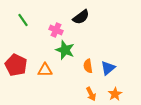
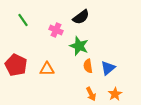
green star: moved 14 px right, 4 px up
orange triangle: moved 2 px right, 1 px up
